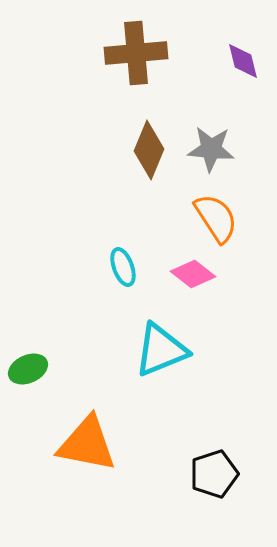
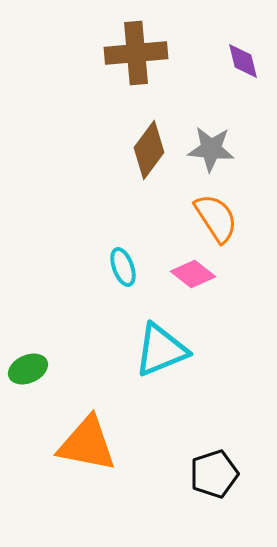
brown diamond: rotated 14 degrees clockwise
